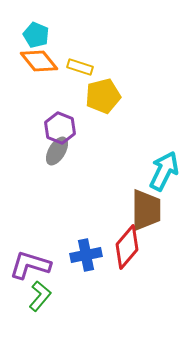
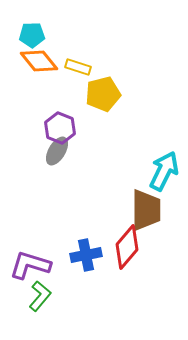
cyan pentagon: moved 4 px left; rotated 25 degrees counterclockwise
yellow rectangle: moved 2 px left
yellow pentagon: moved 2 px up
